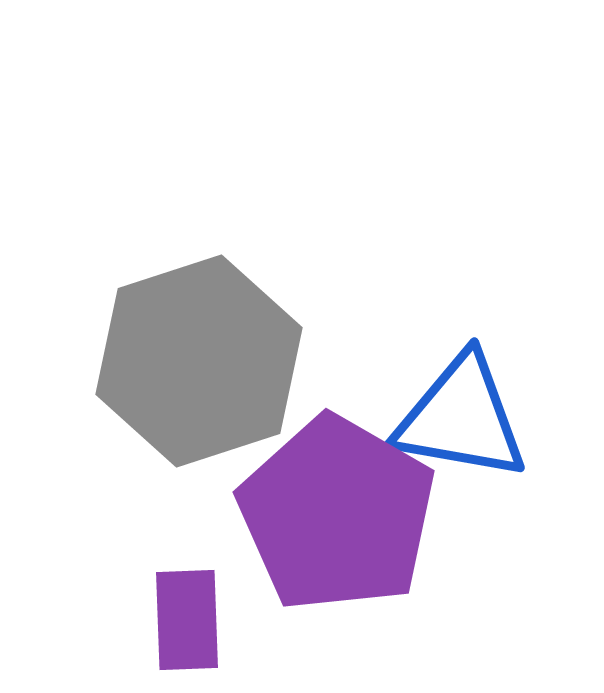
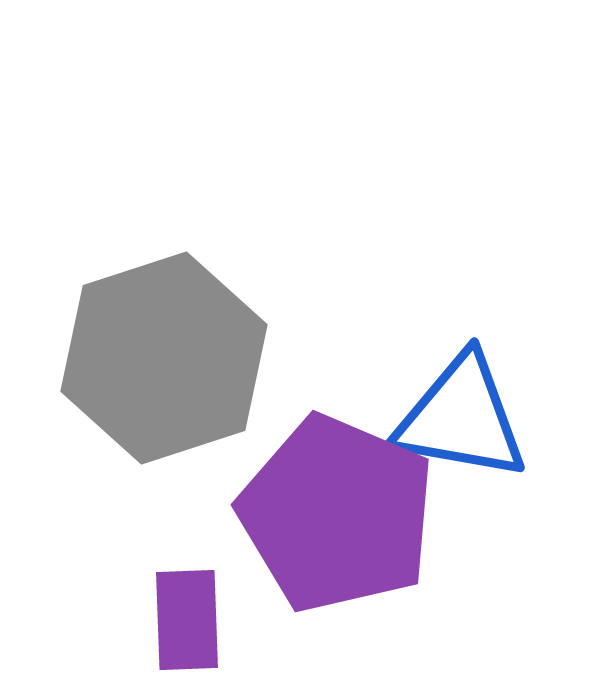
gray hexagon: moved 35 px left, 3 px up
purple pentagon: rotated 7 degrees counterclockwise
